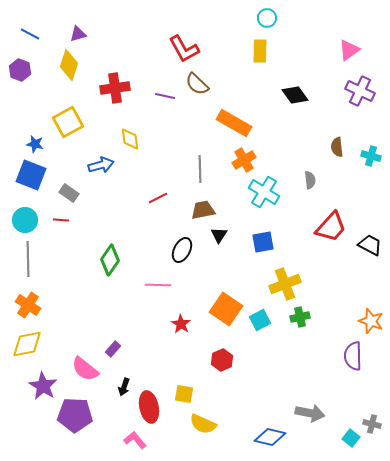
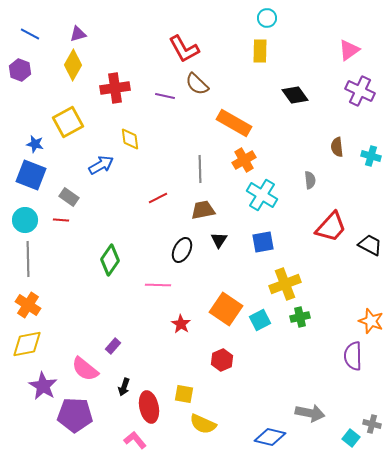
yellow diamond at (69, 65): moved 4 px right; rotated 12 degrees clockwise
blue arrow at (101, 165): rotated 15 degrees counterclockwise
cyan cross at (264, 192): moved 2 px left, 3 px down
gray rectangle at (69, 193): moved 4 px down
black triangle at (219, 235): moved 5 px down
purple rectangle at (113, 349): moved 3 px up
